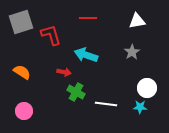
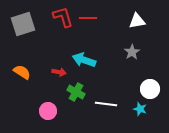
gray square: moved 2 px right, 2 px down
red L-shape: moved 12 px right, 18 px up
cyan arrow: moved 2 px left, 5 px down
red arrow: moved 5 px left
white circle: moved 3 px right, 1 px down
cyan star: moved 2 px down; rotated 16 degrees clockwise
pink circle: moved 24 px right
